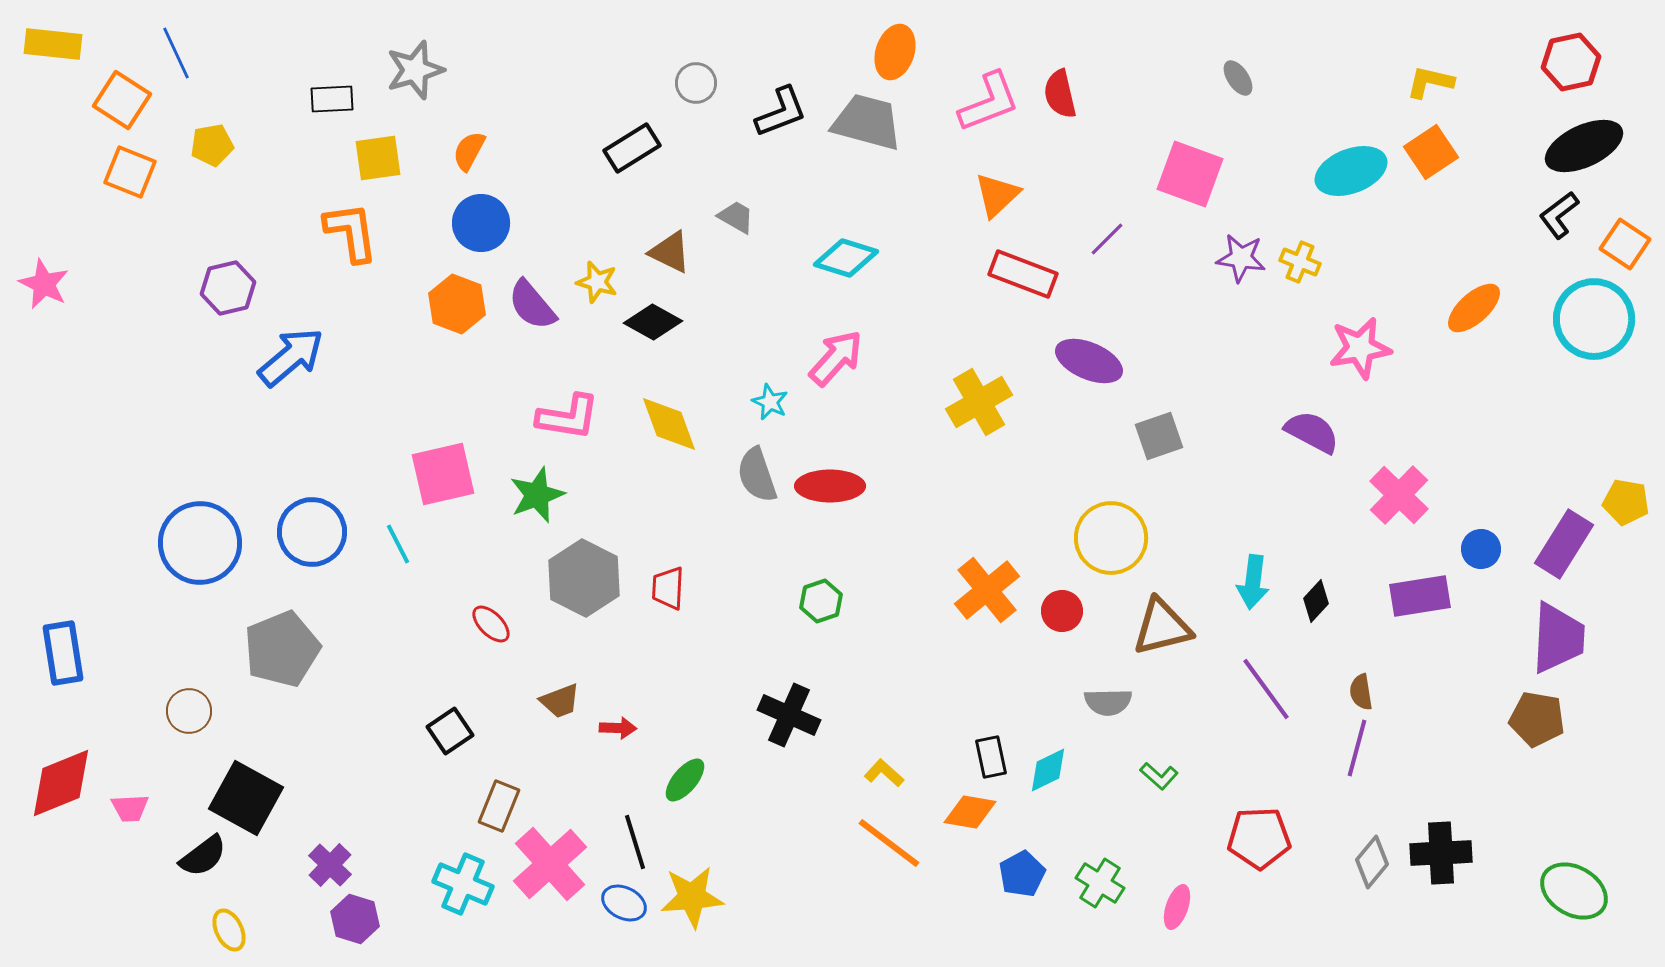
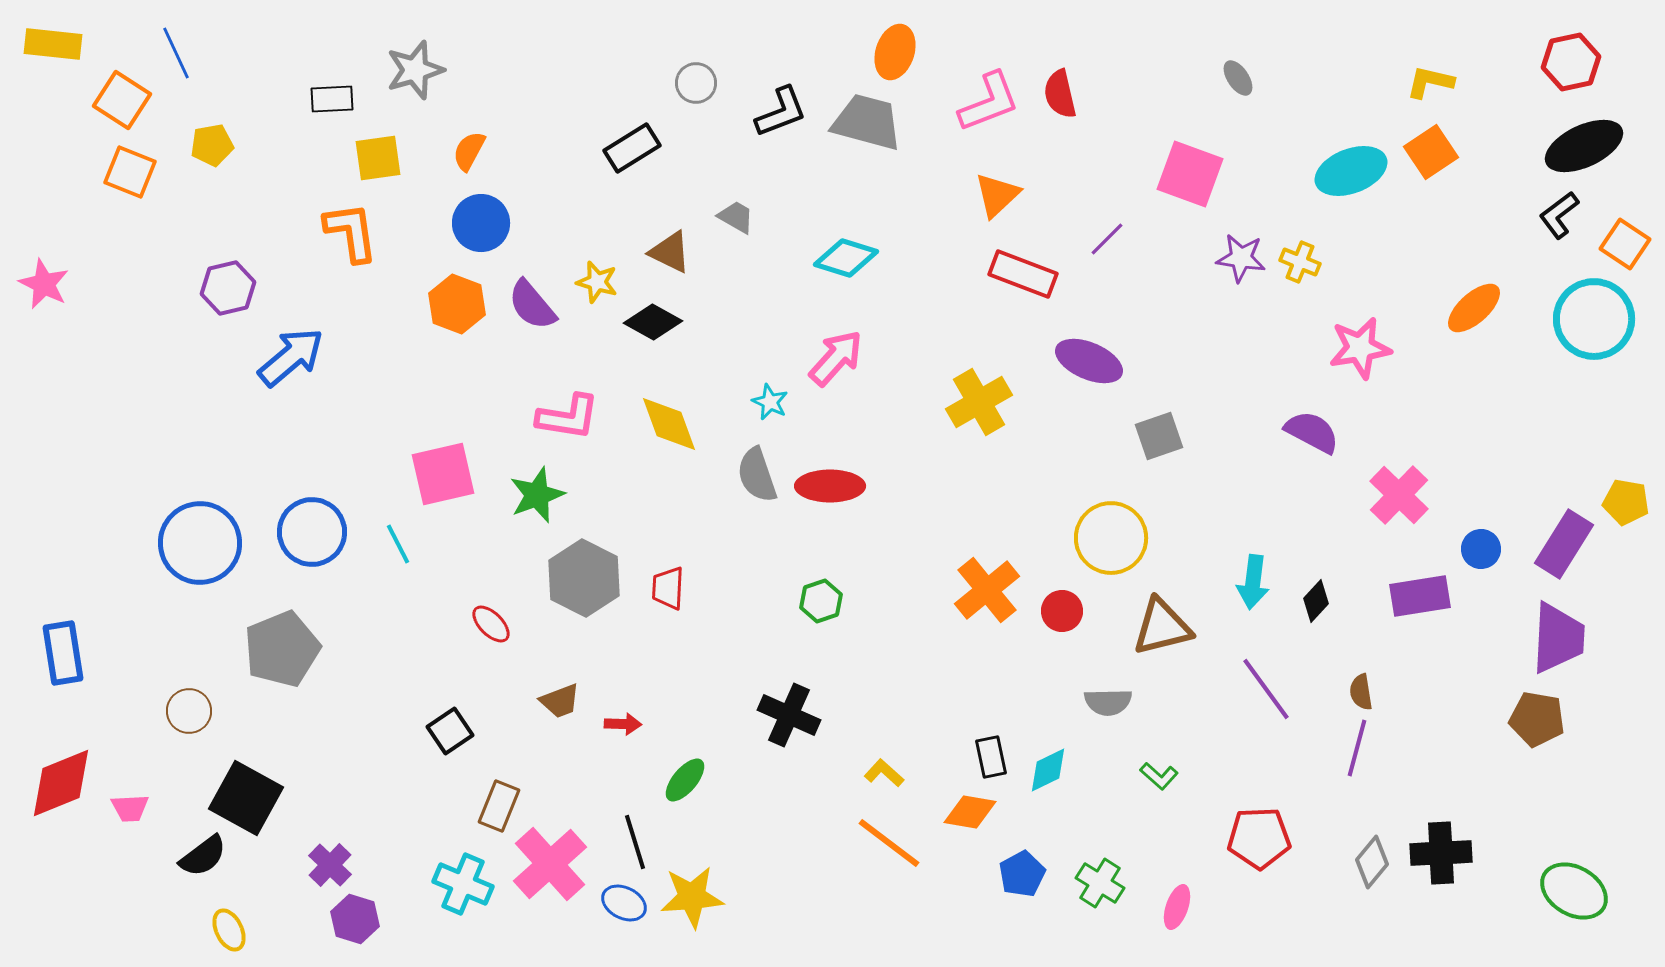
red arrow at (618, 728): moved 5 px right, 4 px up
